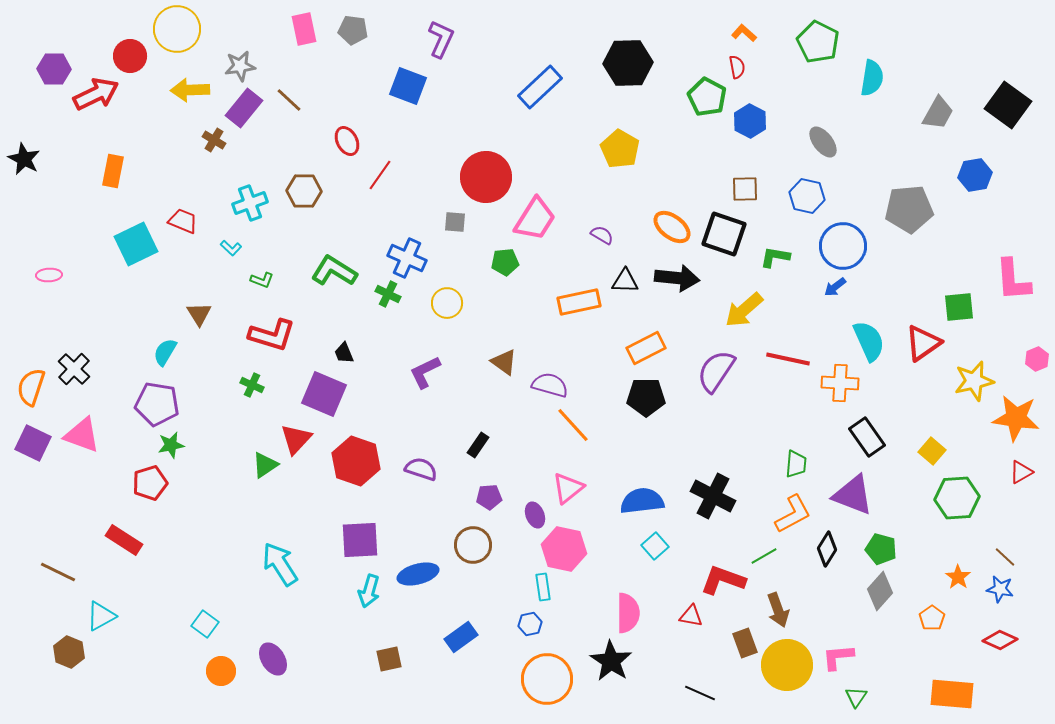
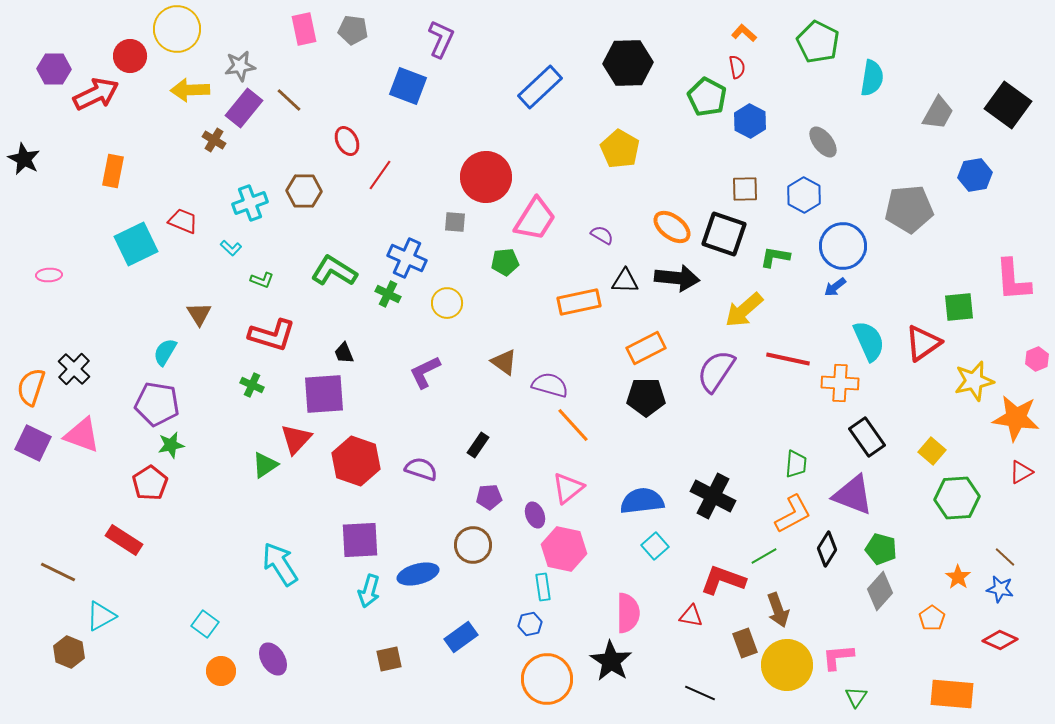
blue hexagon at (807, 196): moved 3 px left, 1 px up; rotated 16 degrees clockwise
purple square at (324, 394): rotated 27 degrees counterclockwise
red pentagon at (150, 483): rotated 16 degrees counterclockwise
